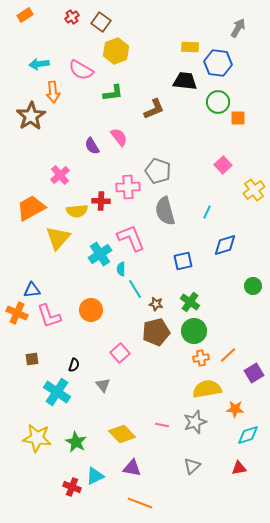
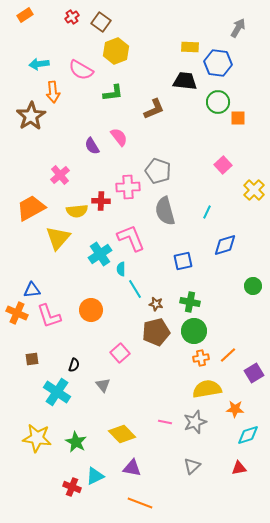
yellow cross at (254, 190): rotated 10 degrees counterclockwise
green cross at (190, 302): rotated 24 degrees counterclockwise
pink line at (162, 425): moved 3 px right, 3 px up
